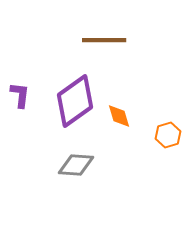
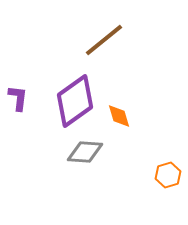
brown line: rotated 39 degrees counterclockwise
purple L-shape: moved 2 px left, 3 px down
orange hexagon: moved 40 px down
gray diamond: moved 9 px right, 13 px up
